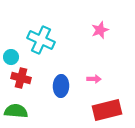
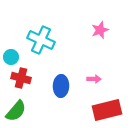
green semicircle: rotated 125 degrees clockwise
